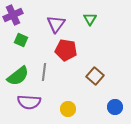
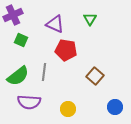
purple triangle: moved 1 px left; rotated 42 degrees counterclockwise
